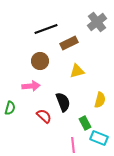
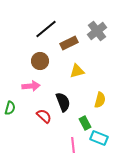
gray cross: moved 9 px down
black line: rotated 20 degrees counterclockwise
